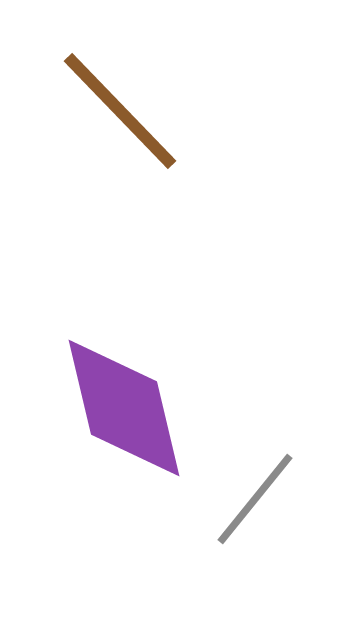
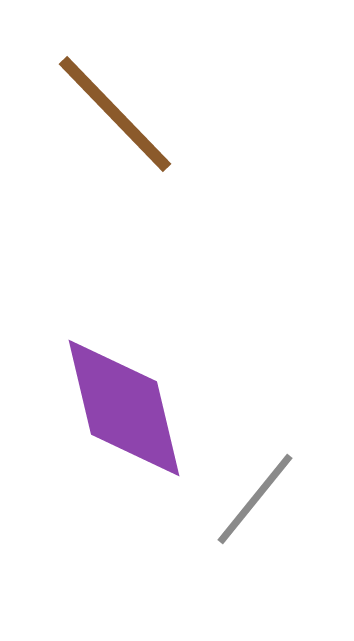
brown line: moved 5 px left, 3 px down
